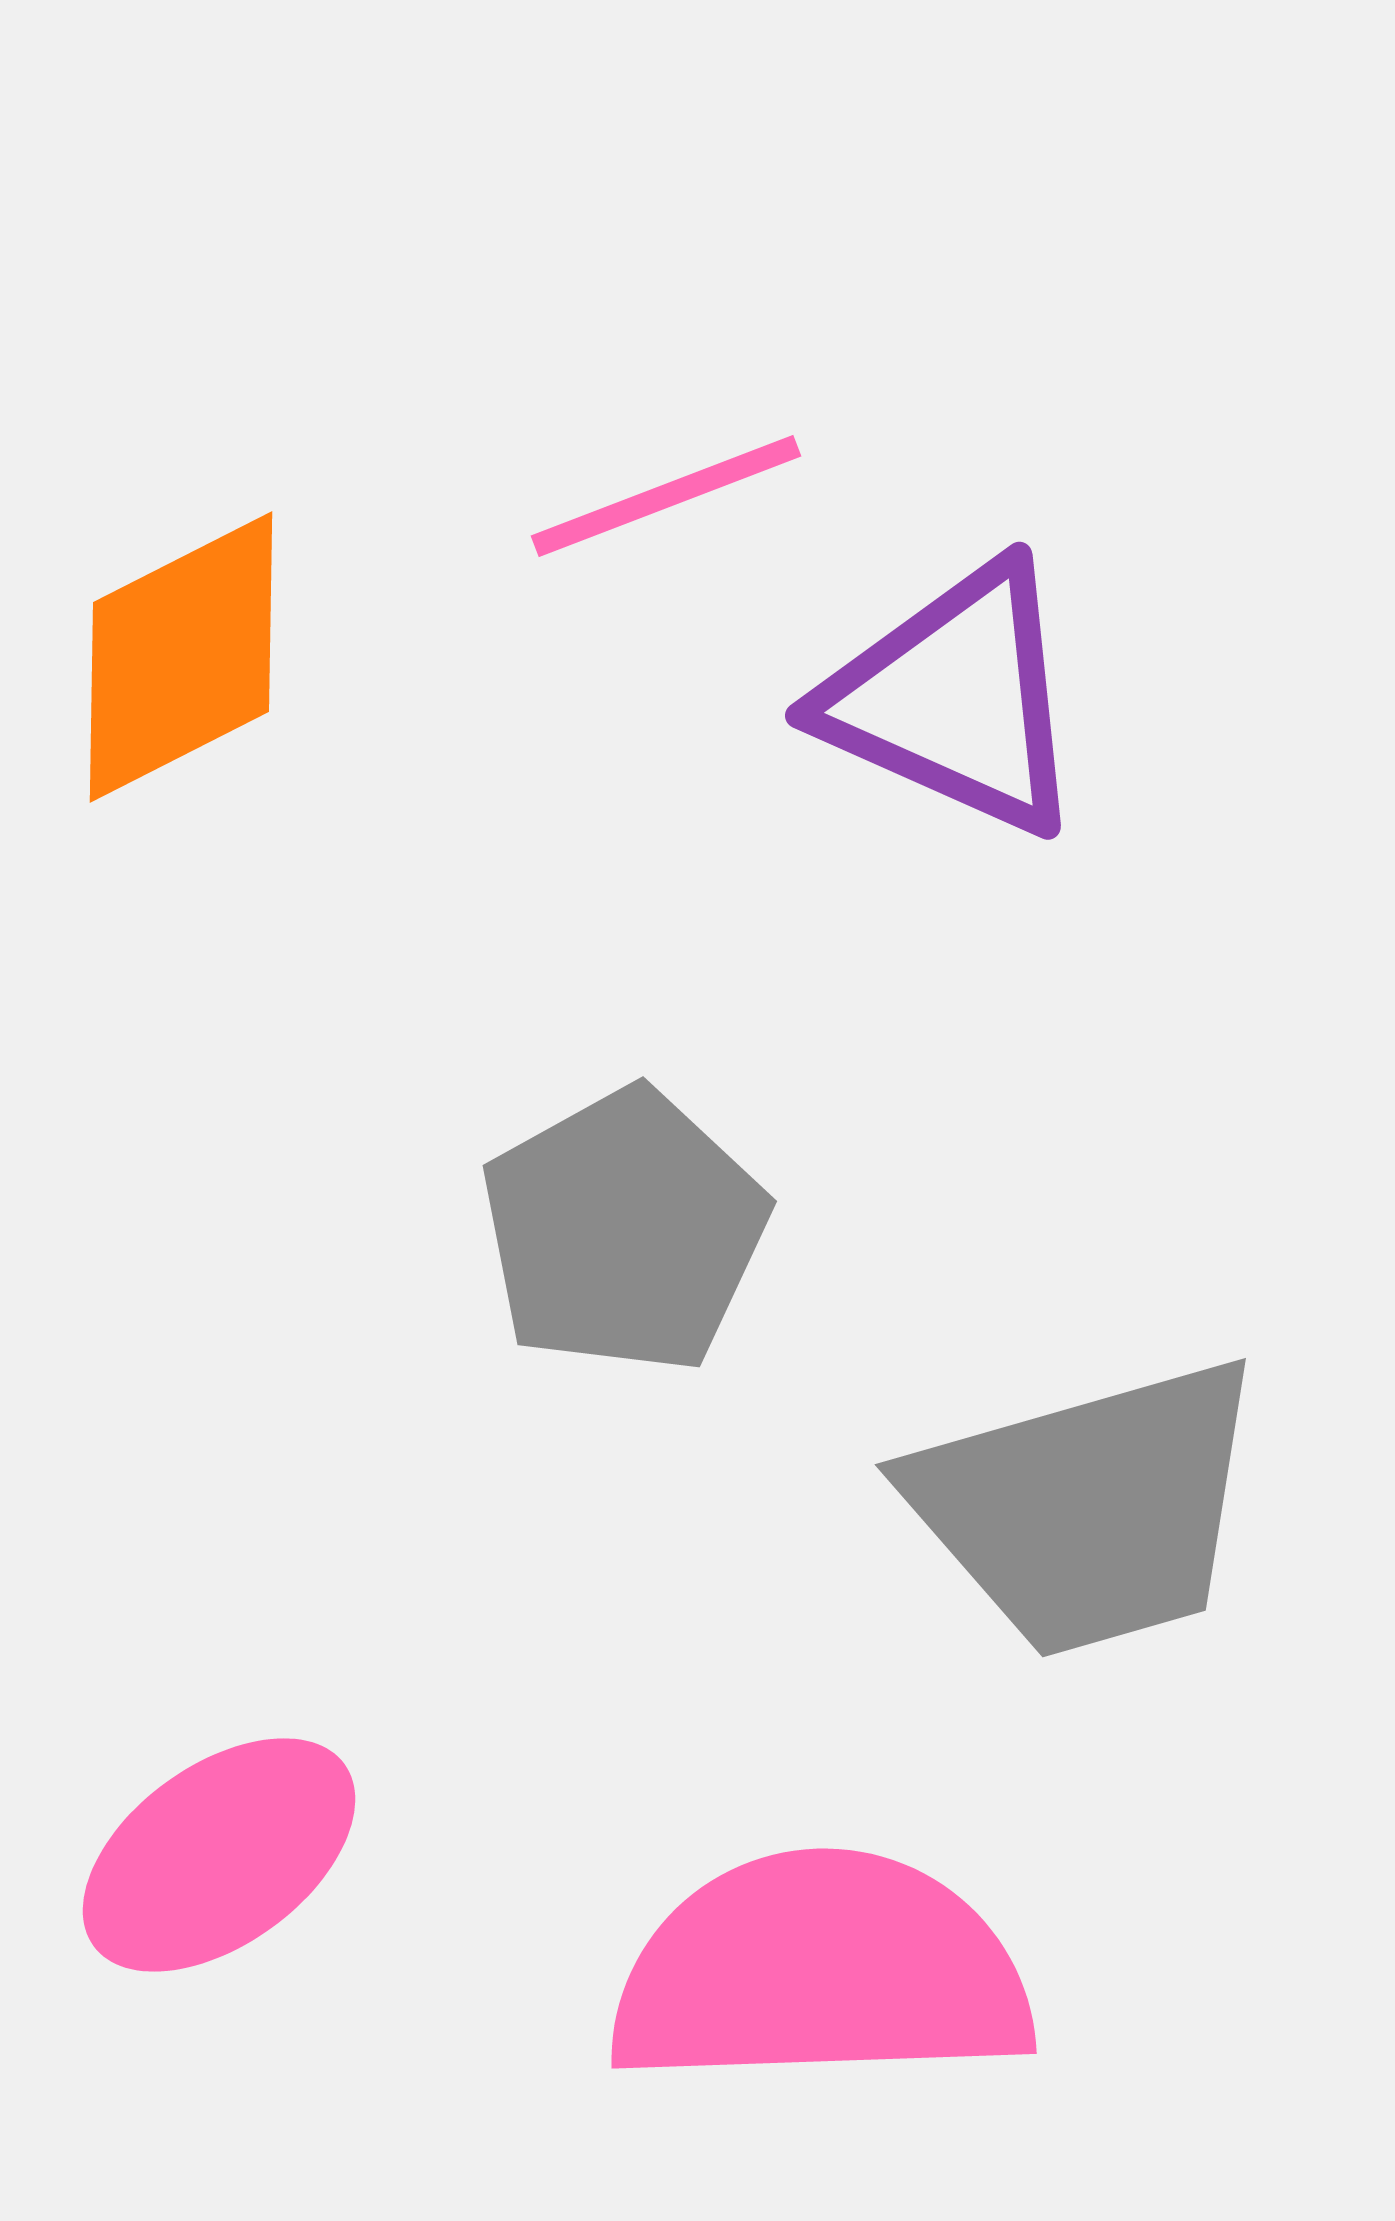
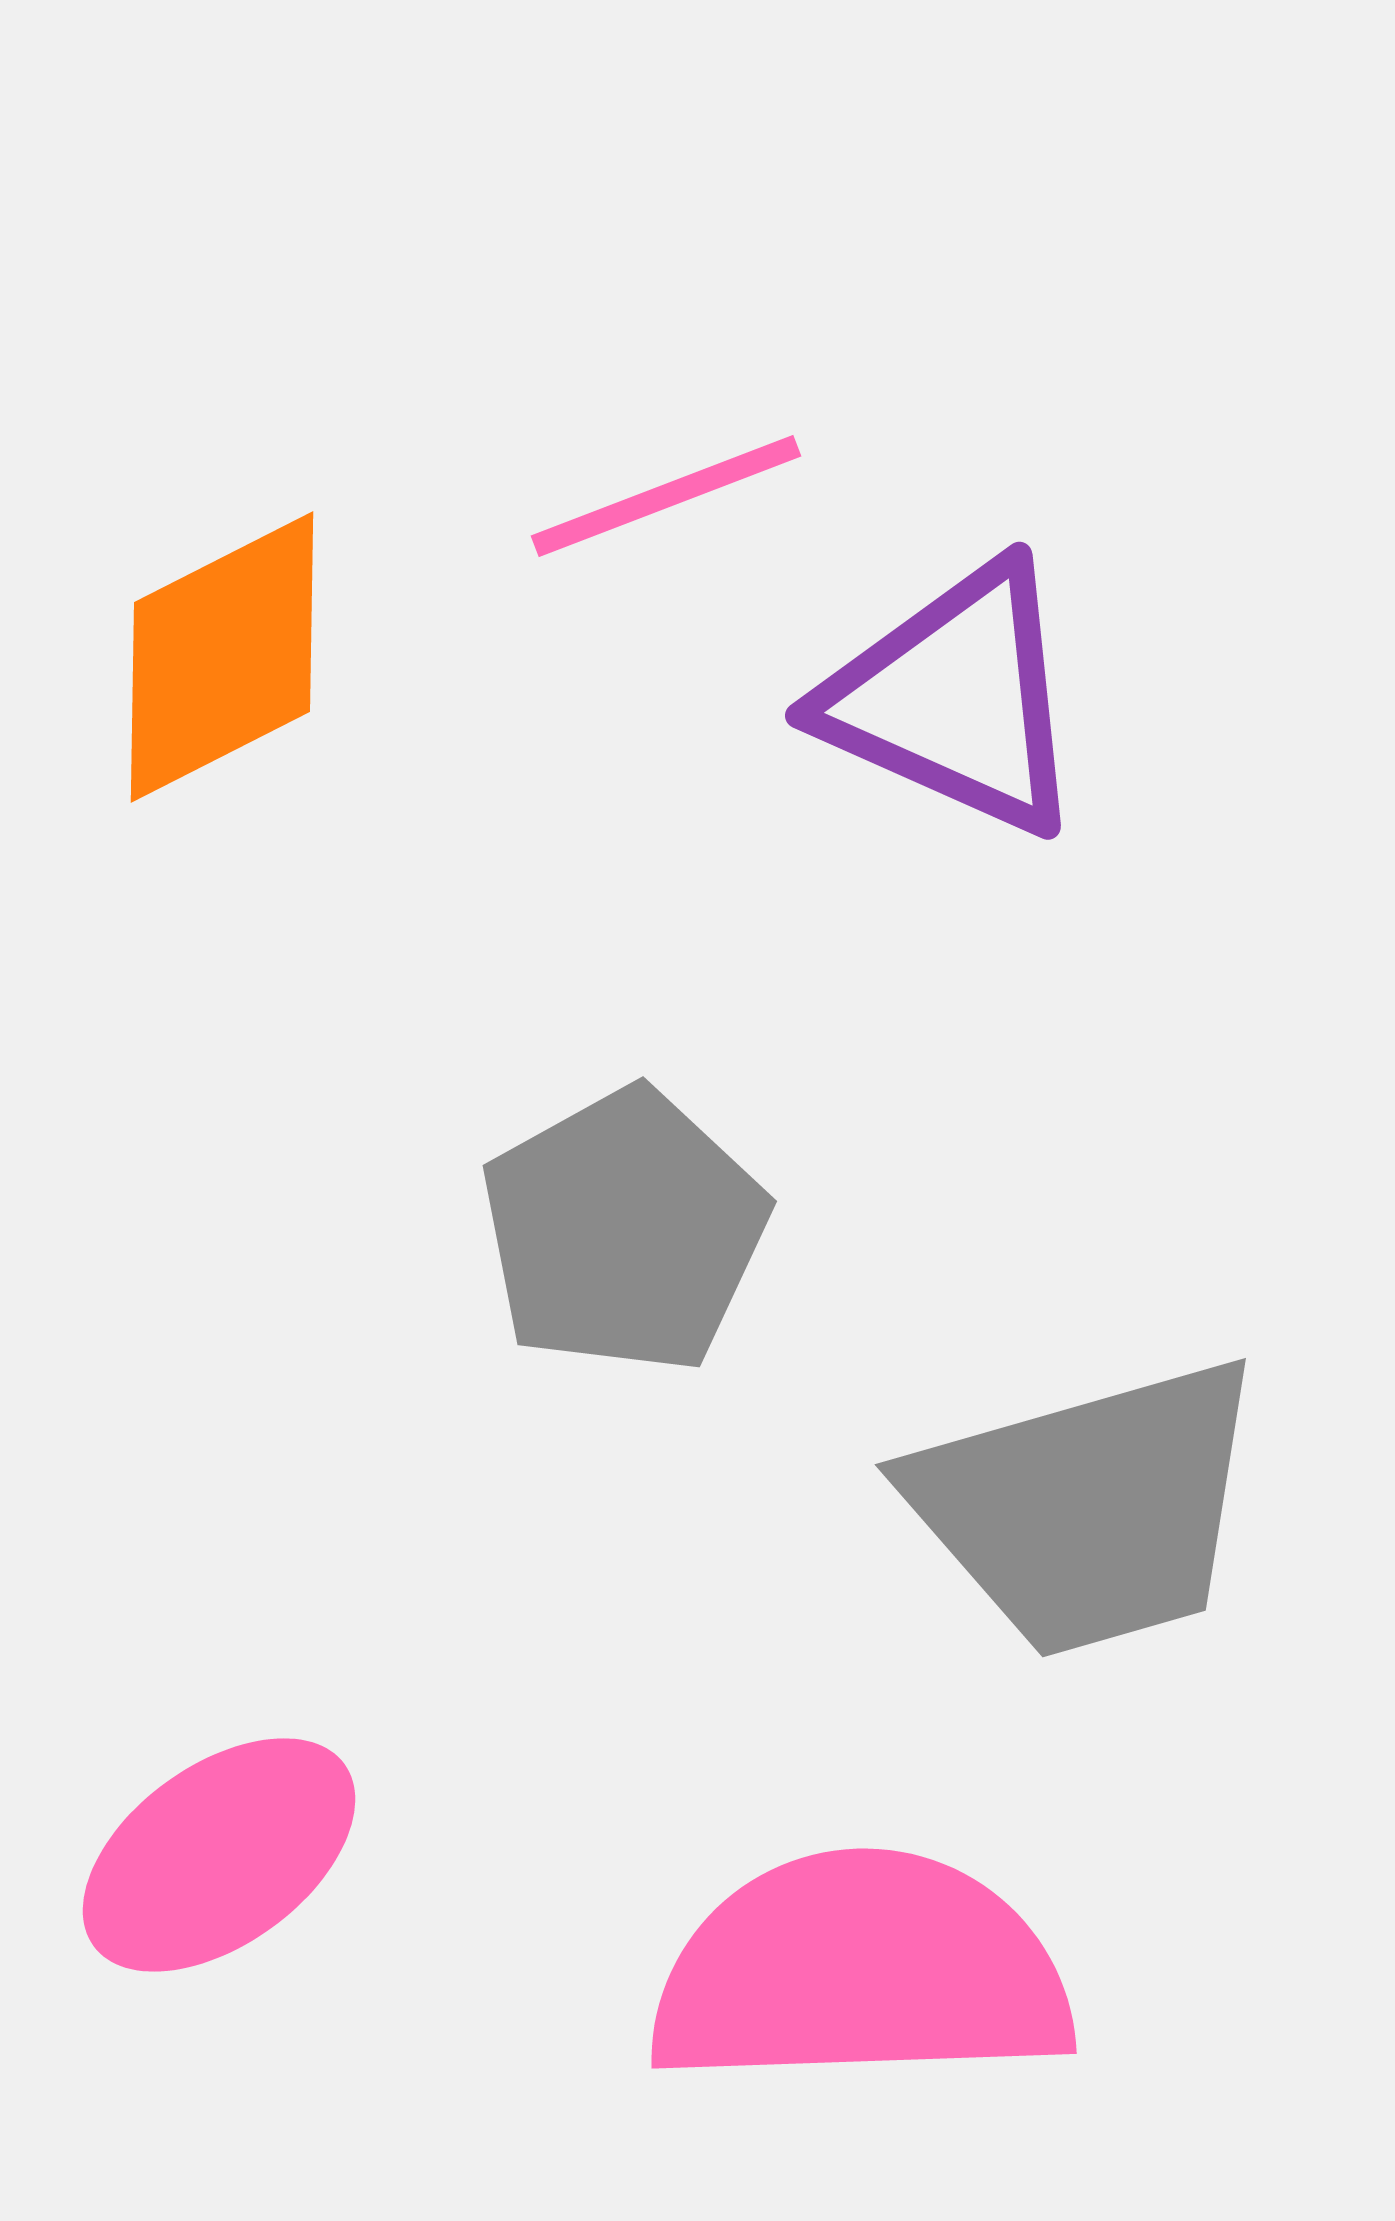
orange diamond: moved 41 px right
pink semicircle: moved 40 px right
